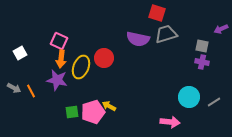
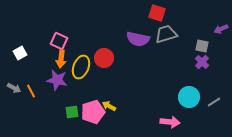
purple cross: rotated 32 degrees clockwise
